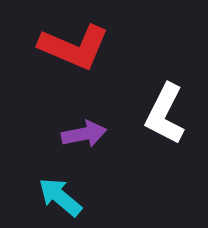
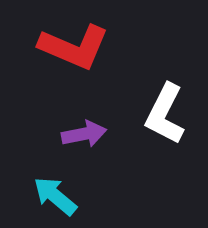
cyan arrow: moved 5 px left, 1 px up
